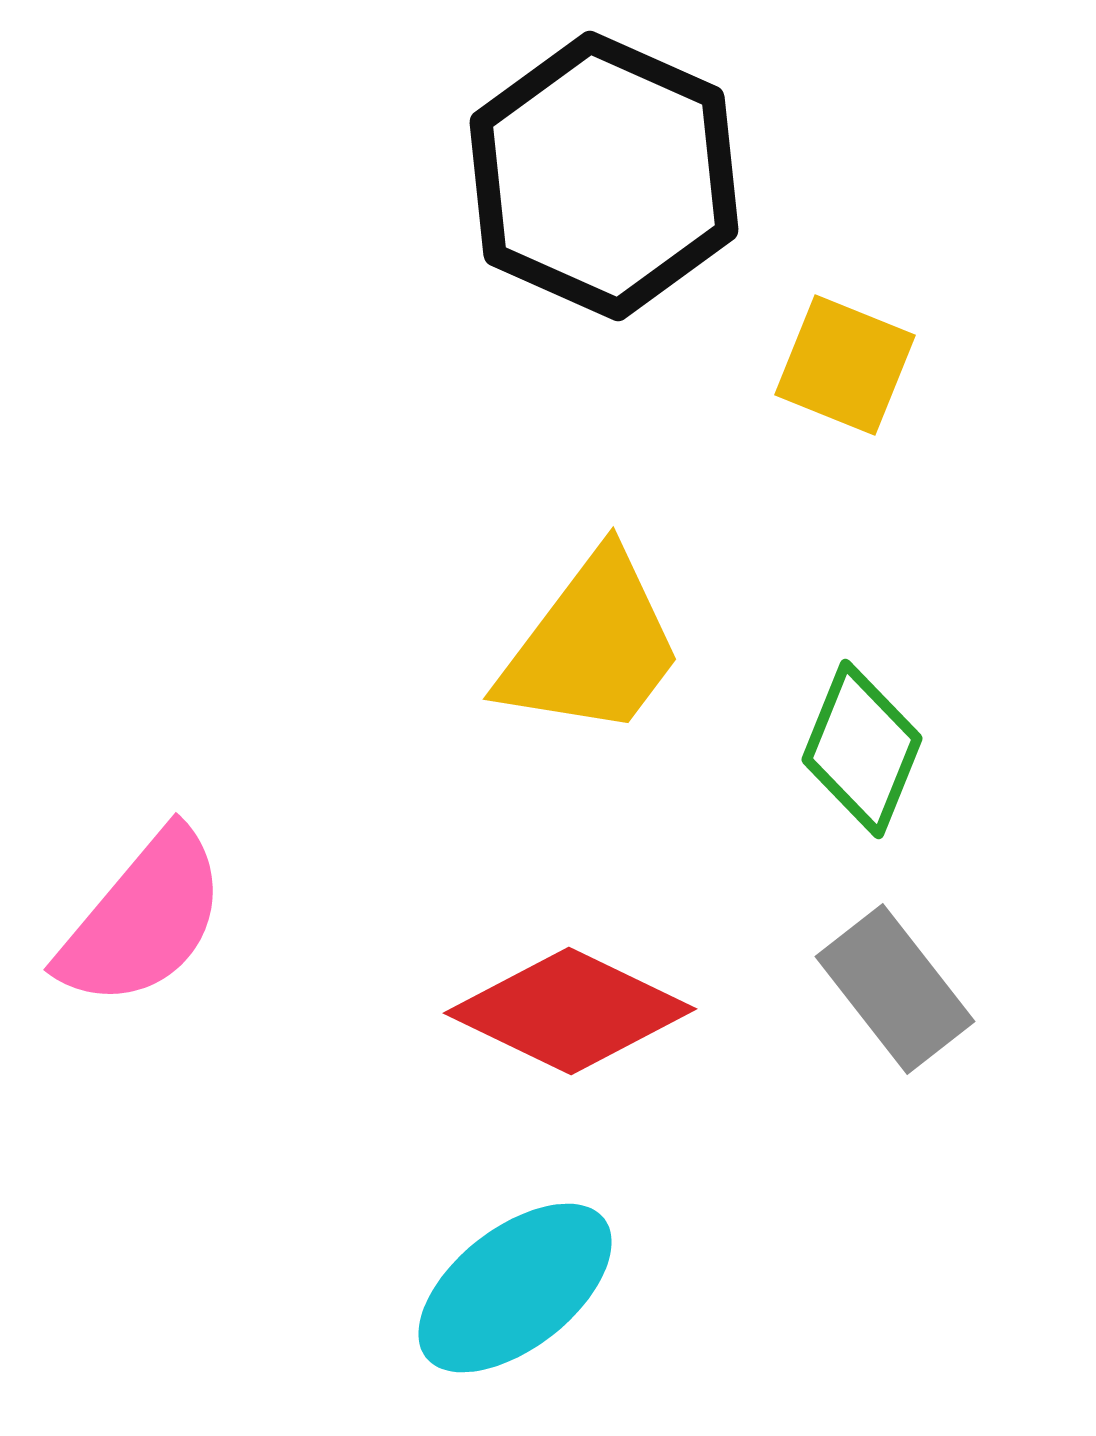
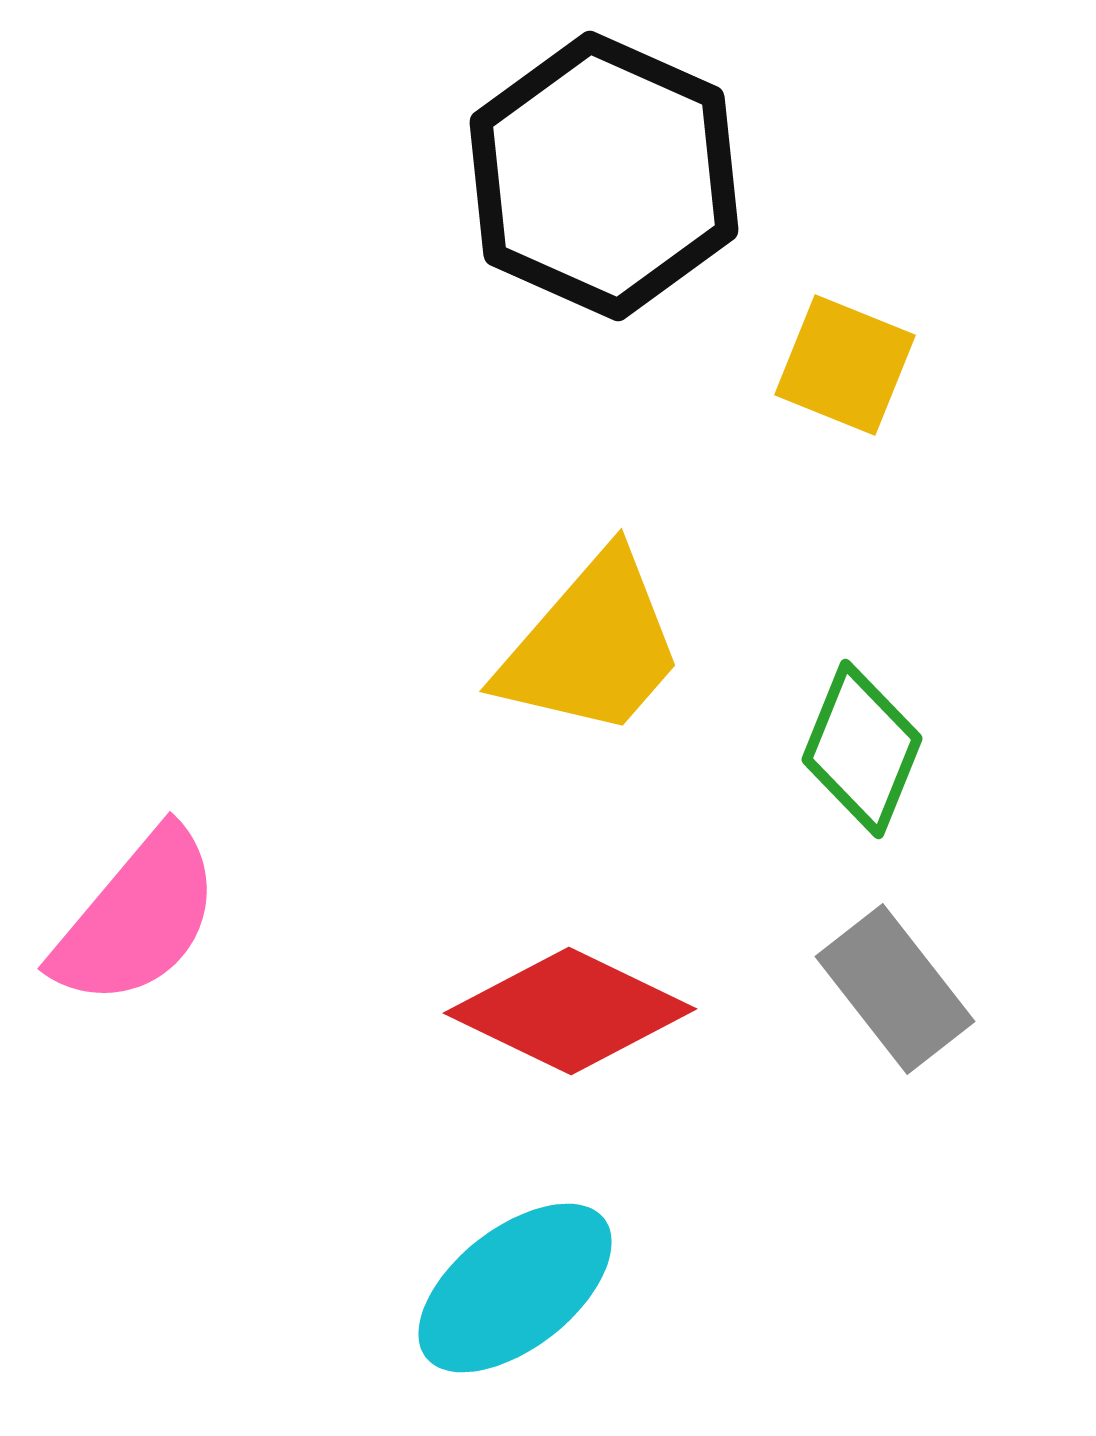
yellow trapezoid: rotated 4 degrees clockwise
pink semicircle: moved 6 px left, 1 px up
